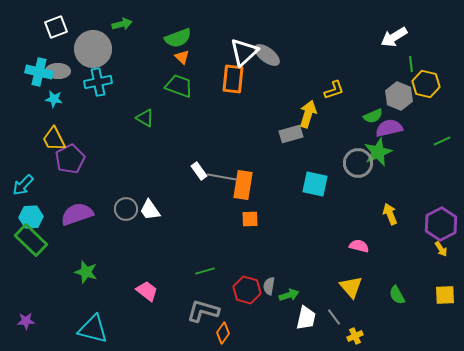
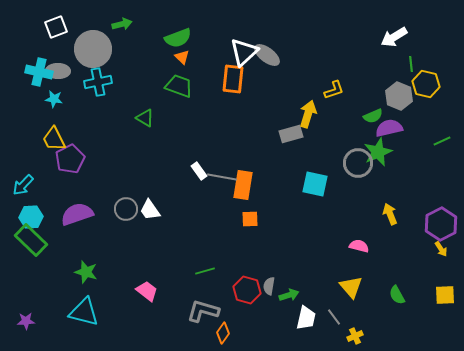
cyan triangle at (93, 329): moved 9 px left, 17 px up
